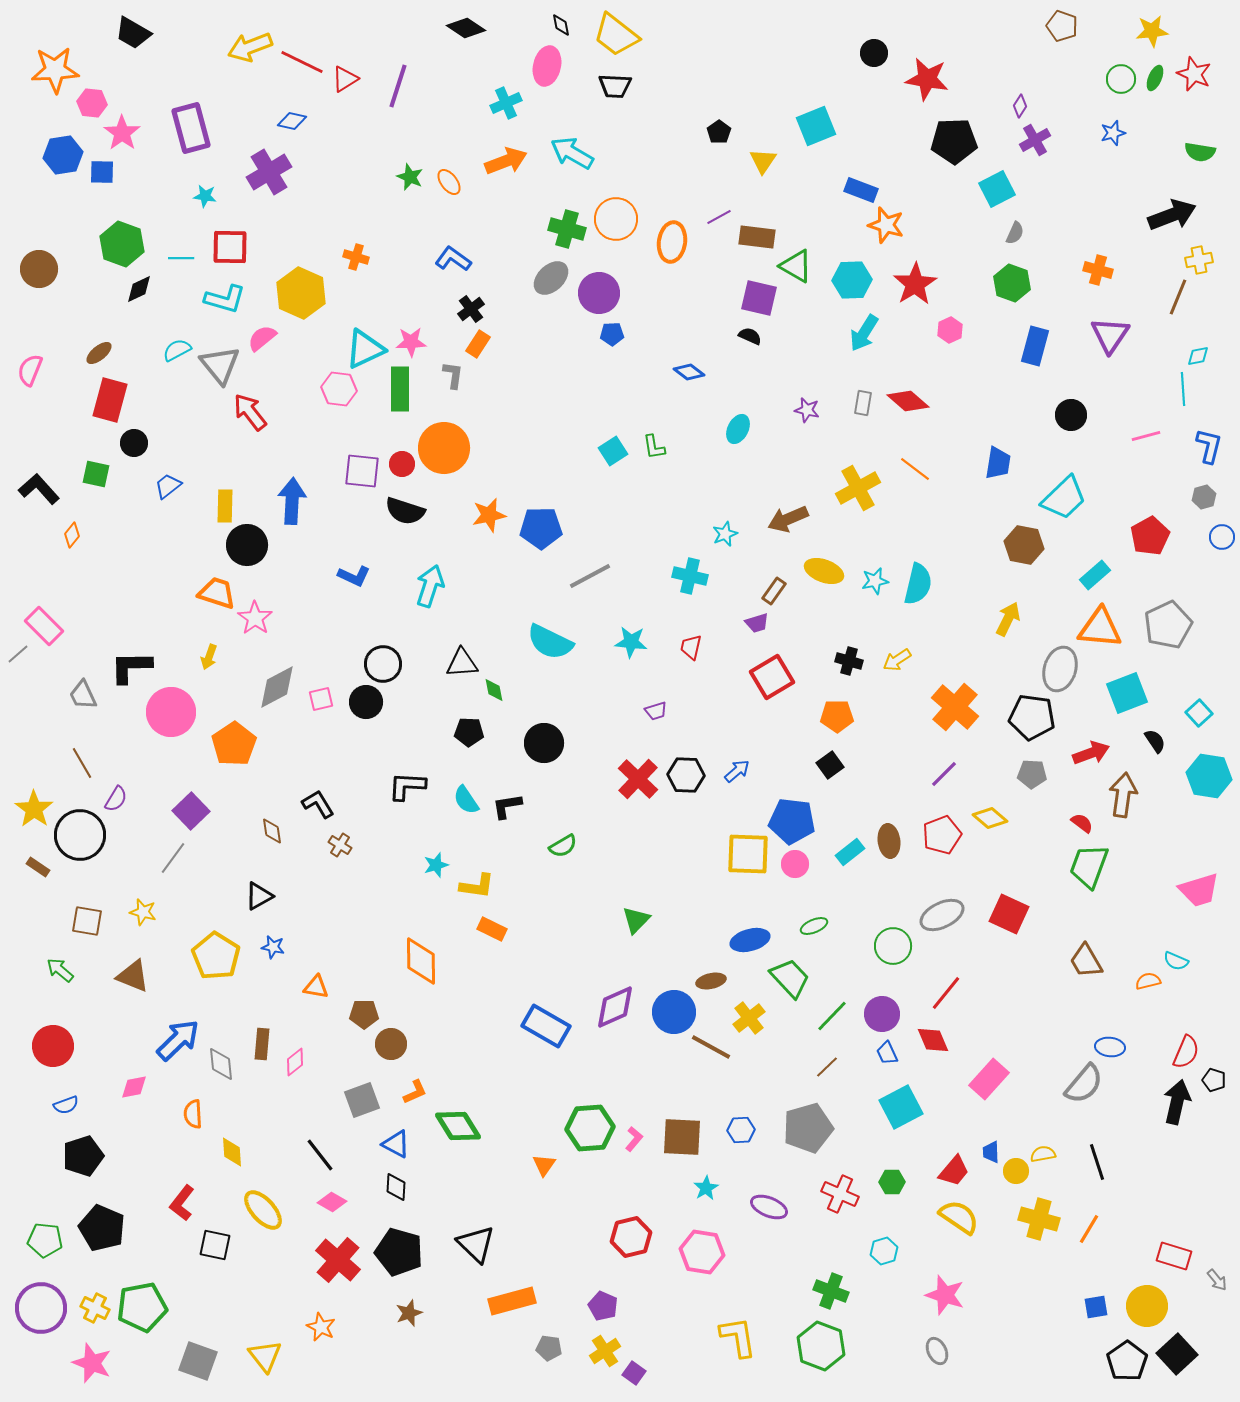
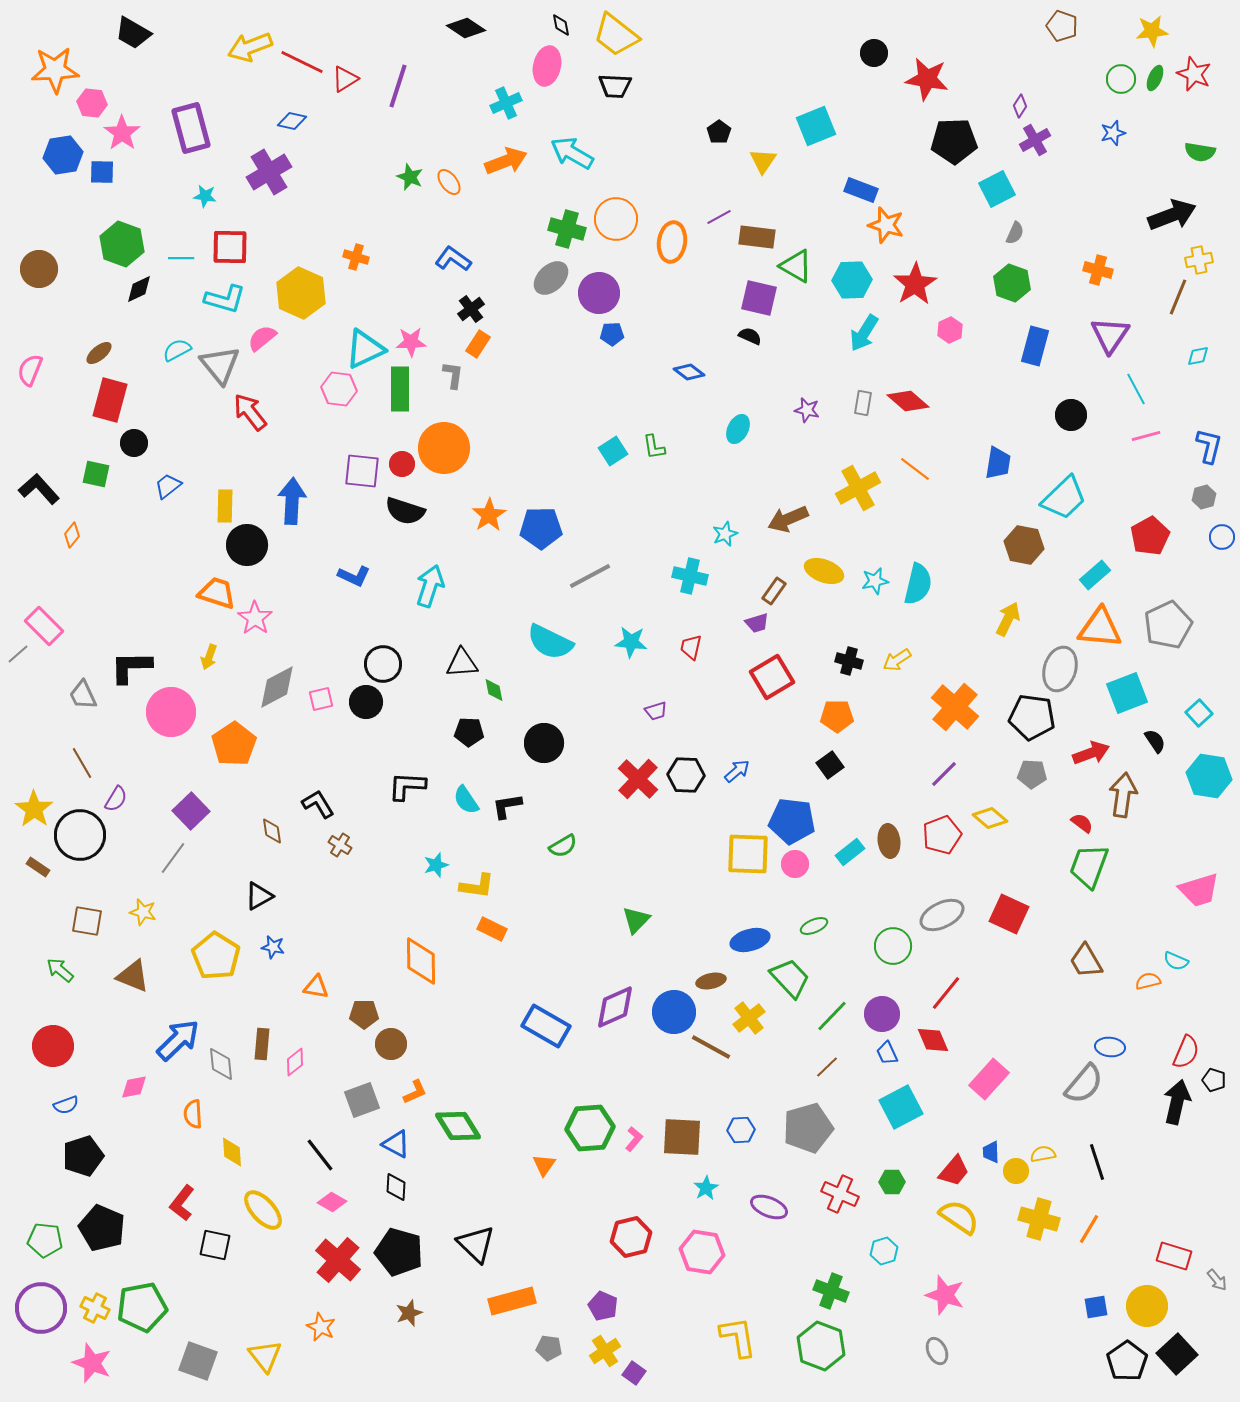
cyan line at (1183, 389): moved 47 px left; rotated 24 degrees counterclockwise
orange star at (489, 515): rotated 20 degrees counterclockwise
